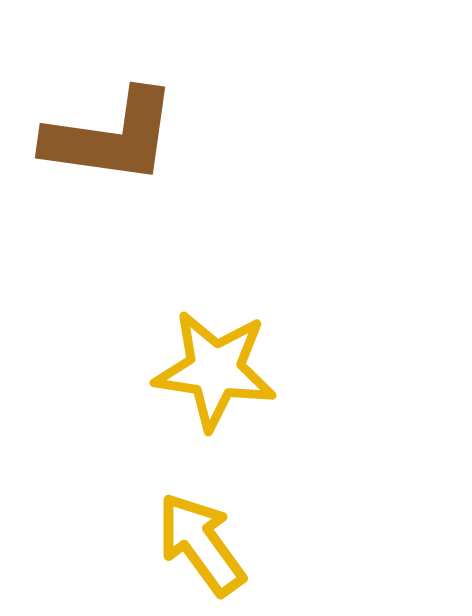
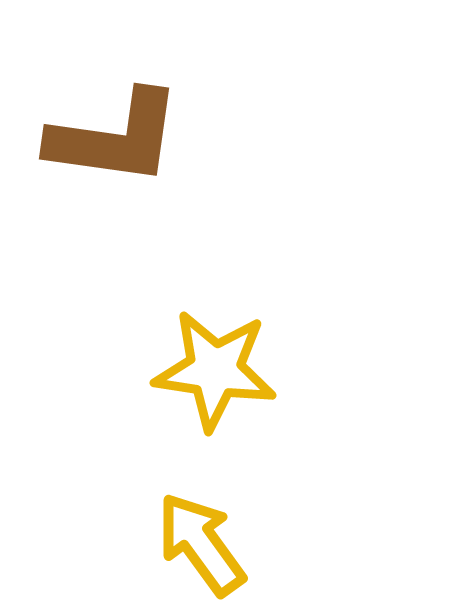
brown L-shape: moved 4 px right, 1 px down
